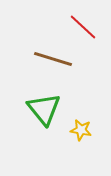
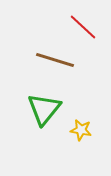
brown line: moved 2 px right, 1 px down
green triangle: rotated 18 degrees clockwise
